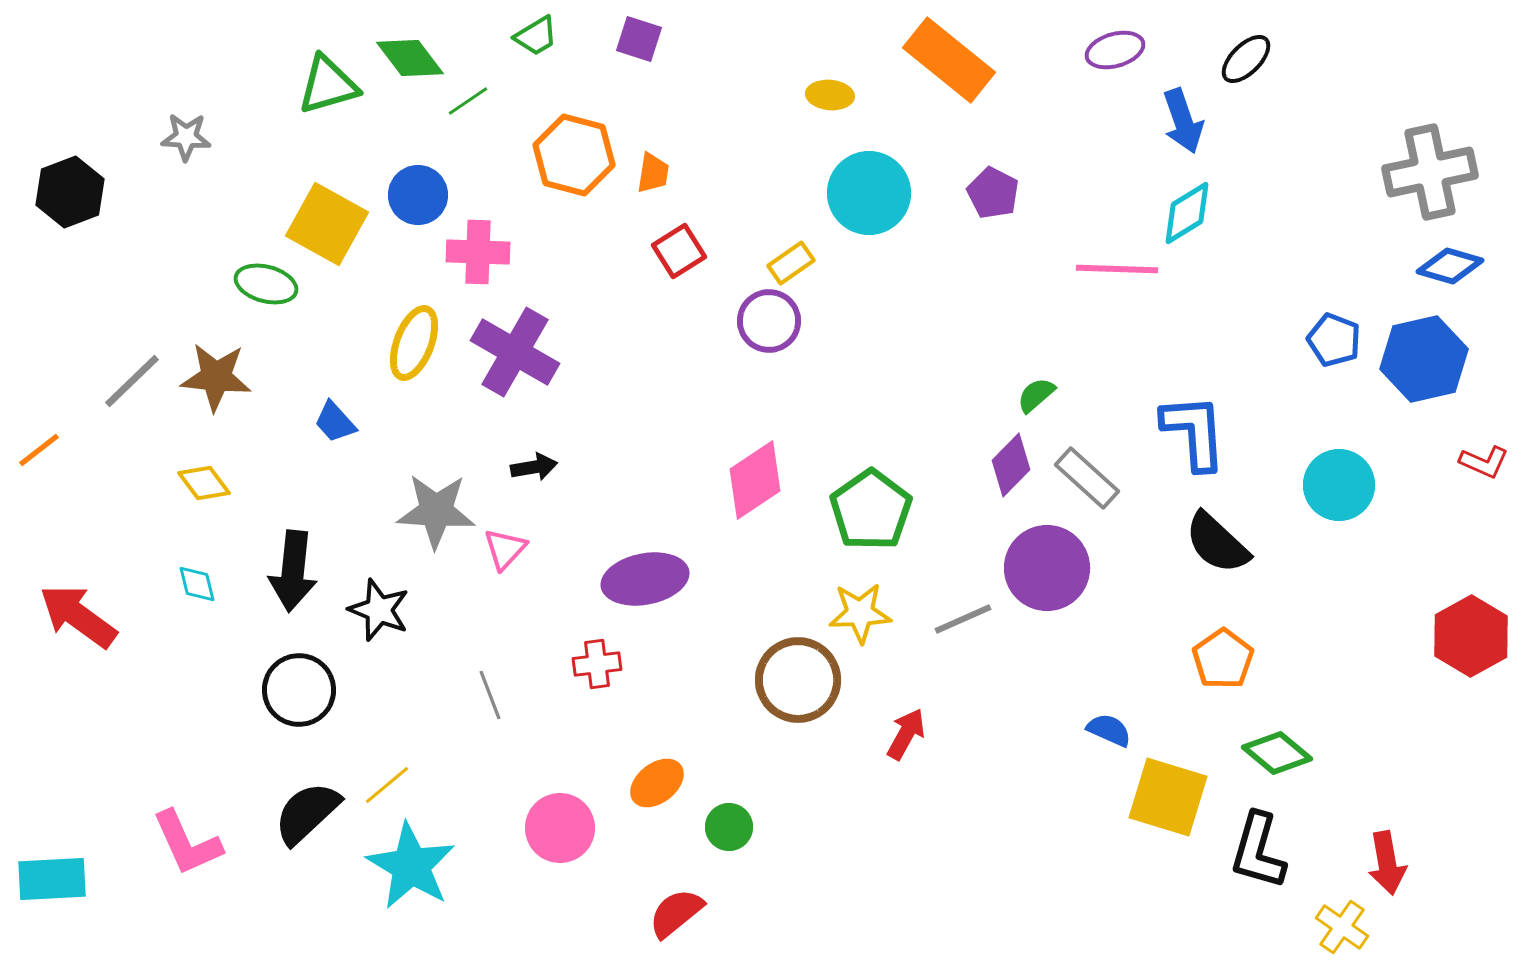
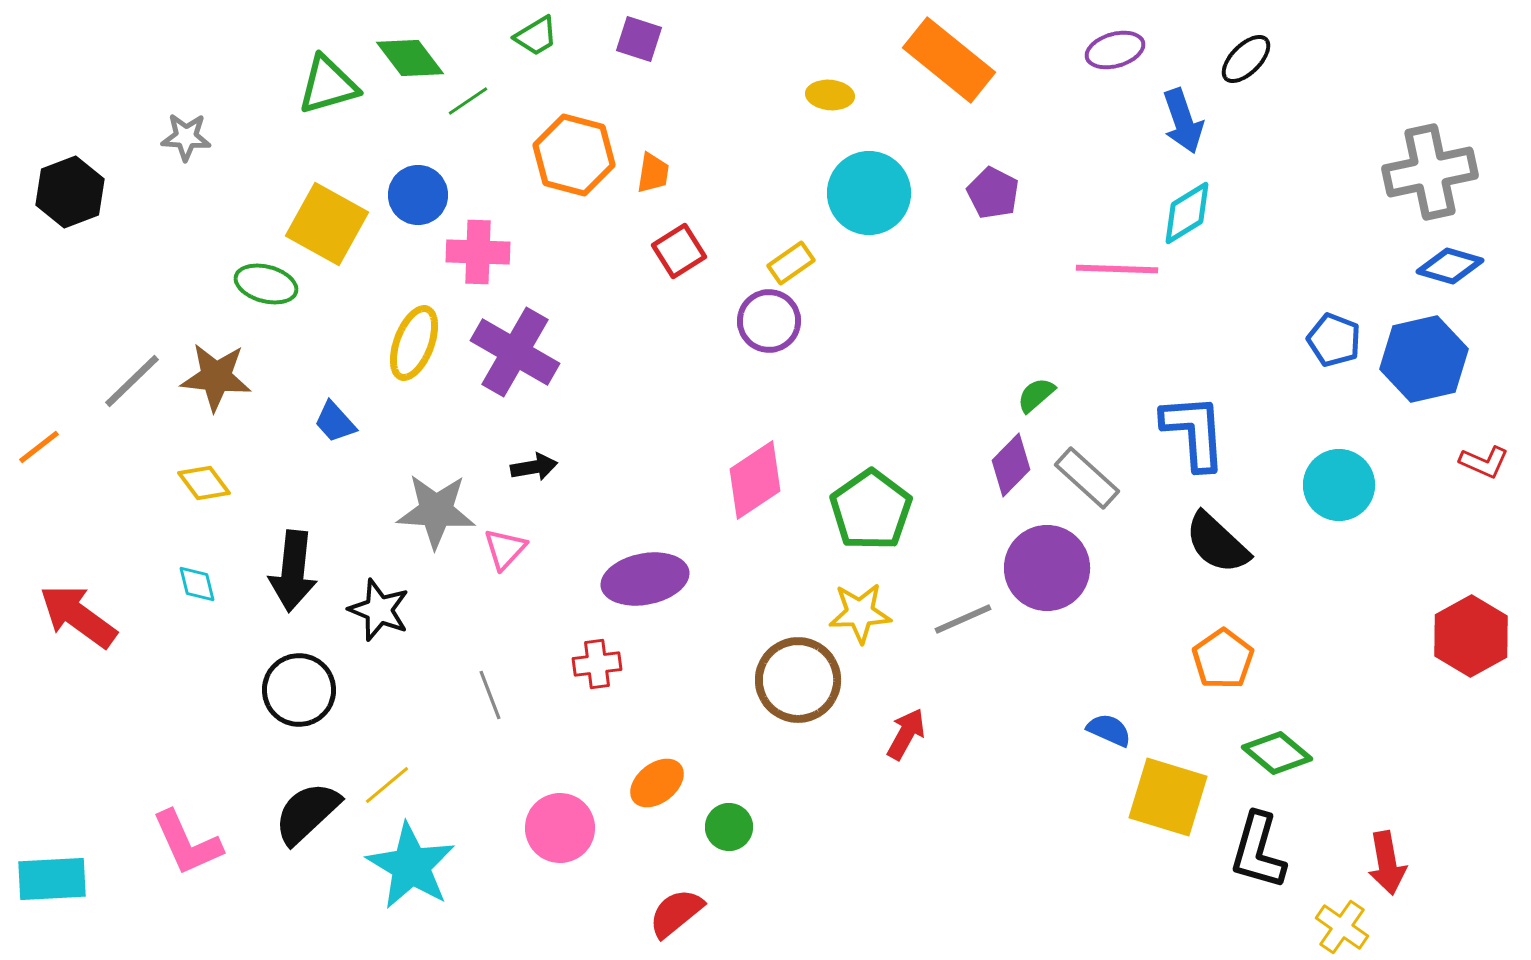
orange line at (39, 450): moved 3 px up
